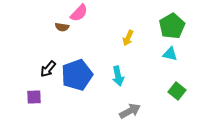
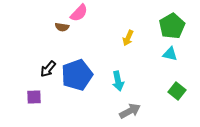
cyan arrow: moved 5 px down
